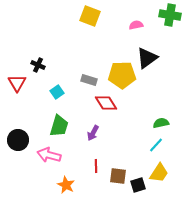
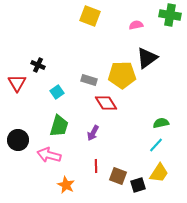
brown square: rotated 12 degrees clockwise
